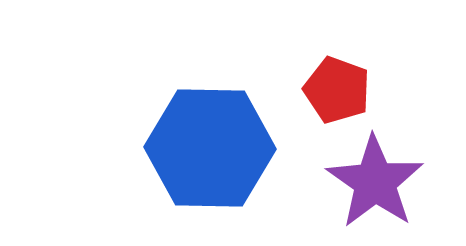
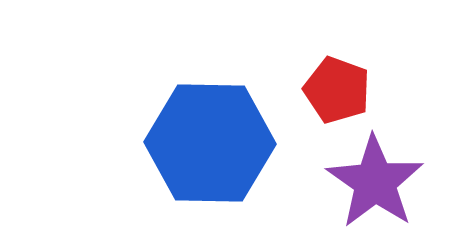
blue hexagon: moved 5 px up
